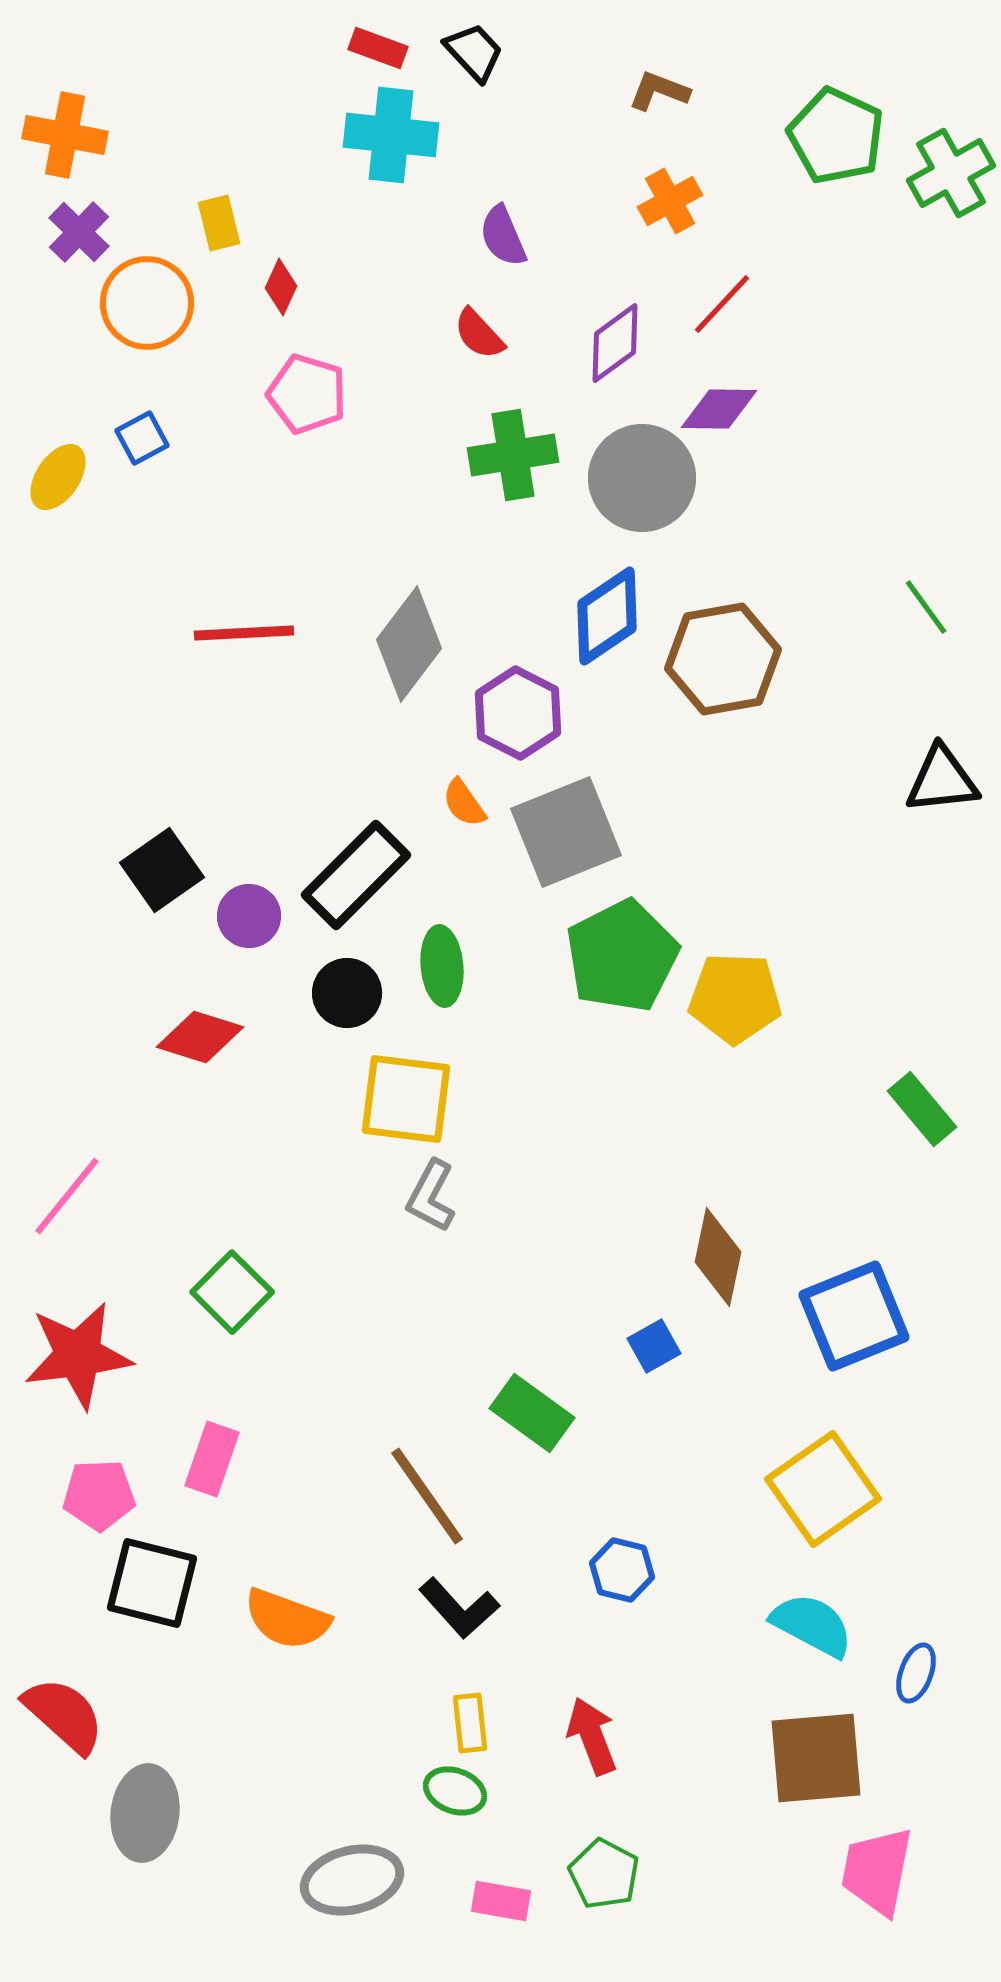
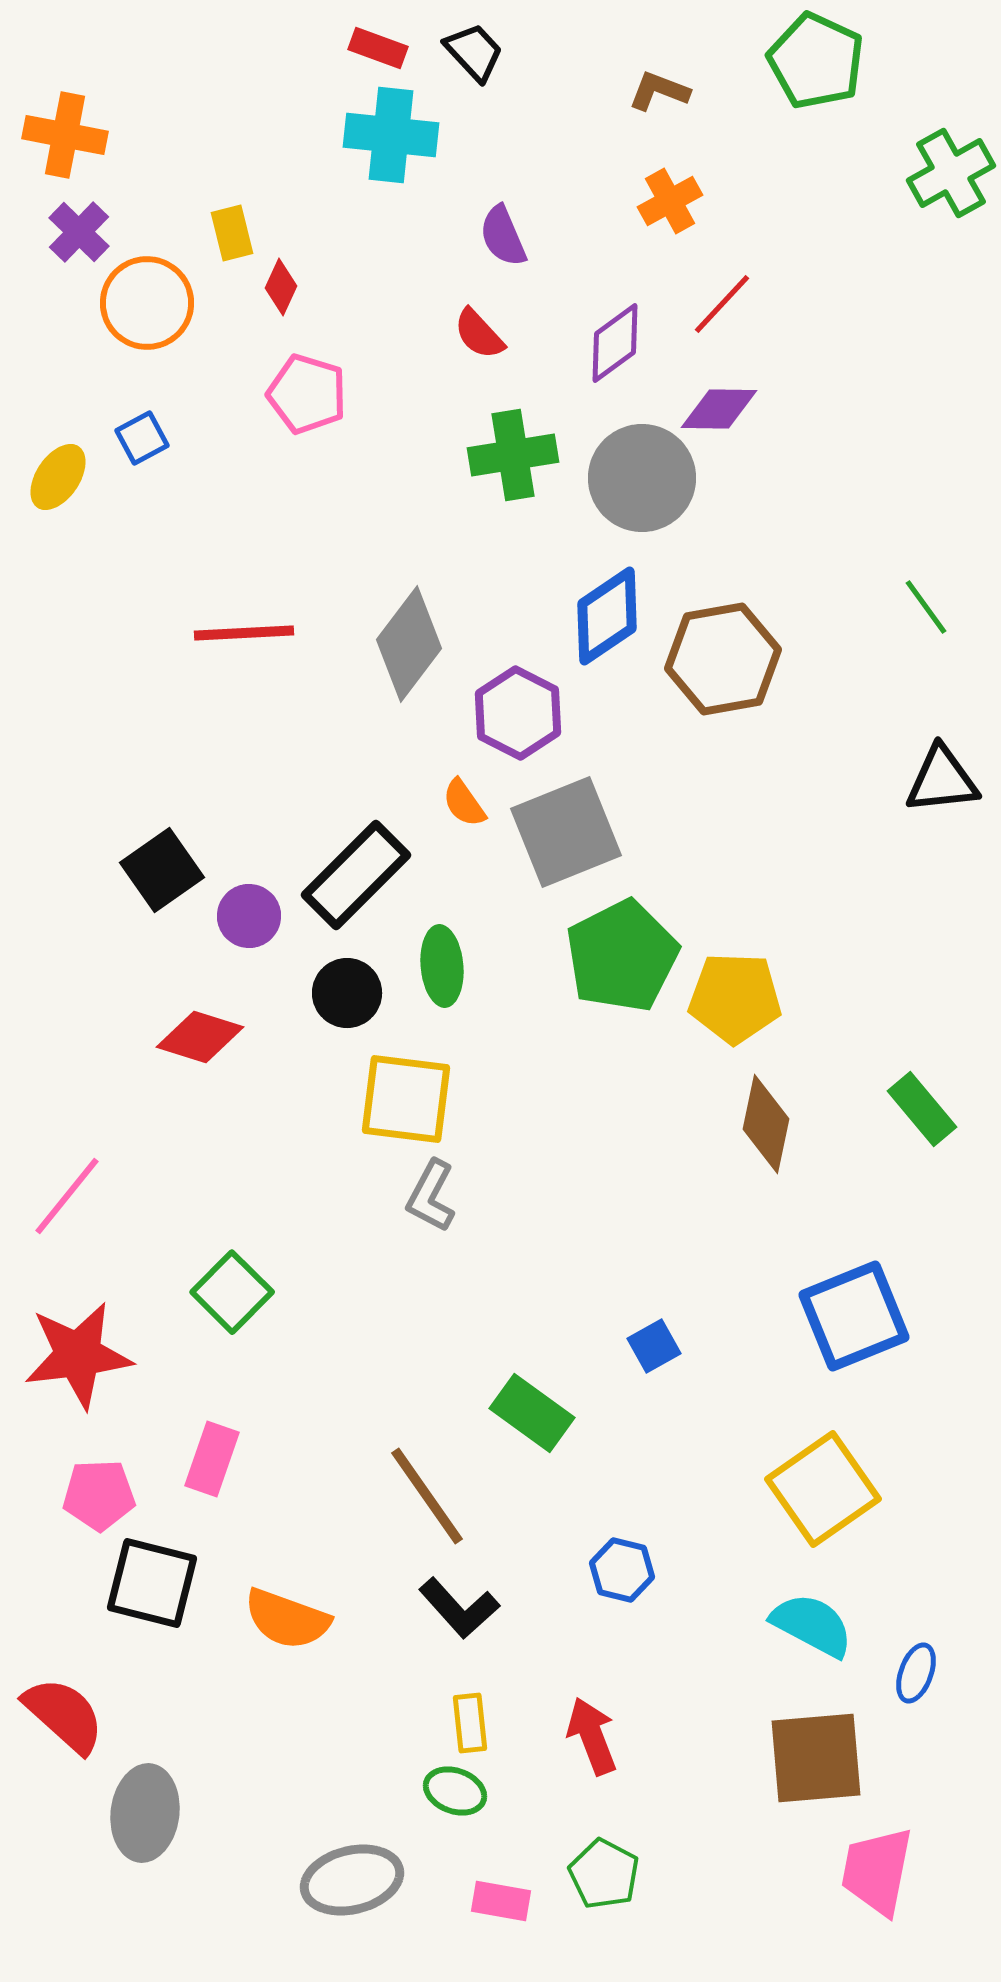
green pentagon at (836, 136): moved 20 px left, 75 px up
yellow rectangle at (219, 223): moved 13 px right, 10 px down
brown diamond at (718, 1257): moved 48 px right, 133 px up
